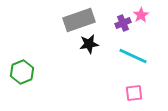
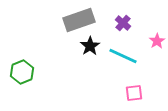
pink star: moved 16 px right, 26 px down
purple cross: rotated 28 degrees counterclockwise
black star: moved 1 px right, 2 px down; rotated 24 degrees counterclockwise
cyan line: moved 10 px left
